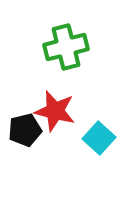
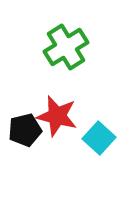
green cross: rotated 18 degrees counterclockwise
red star: moved 2 px right, 5 px down
